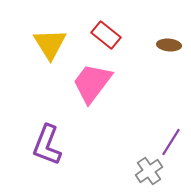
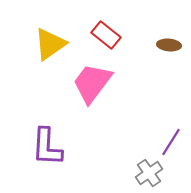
yellow triangle: rotated 27 degrees clockwise
purple L-shape: moved 2 px down; rotated 18 degrees counterclockwise
gray cross: moved 2 px down
